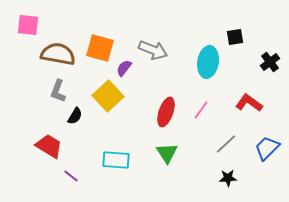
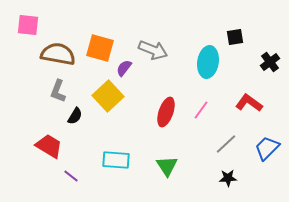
green triangle: moved 13 px down
